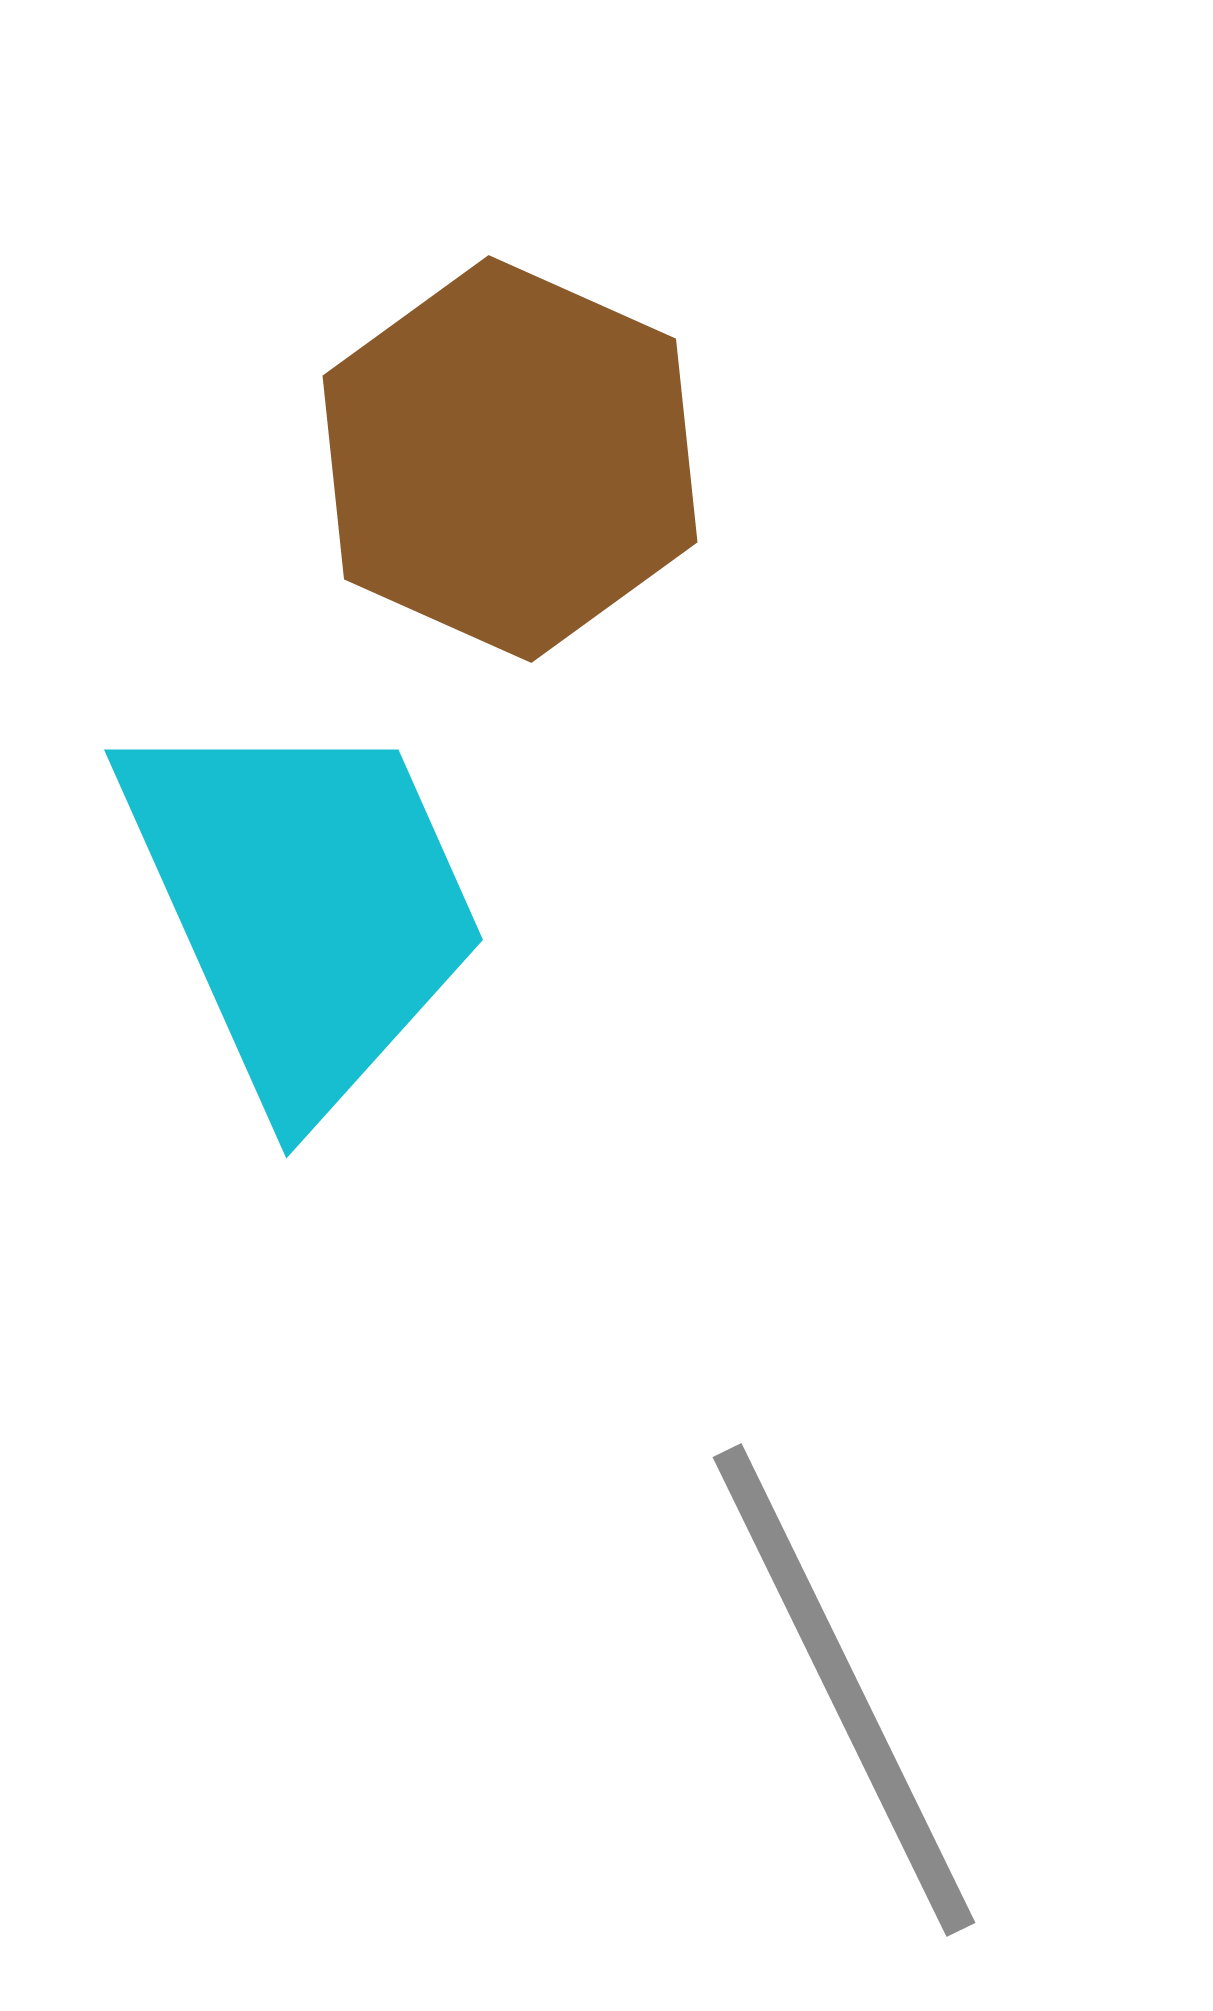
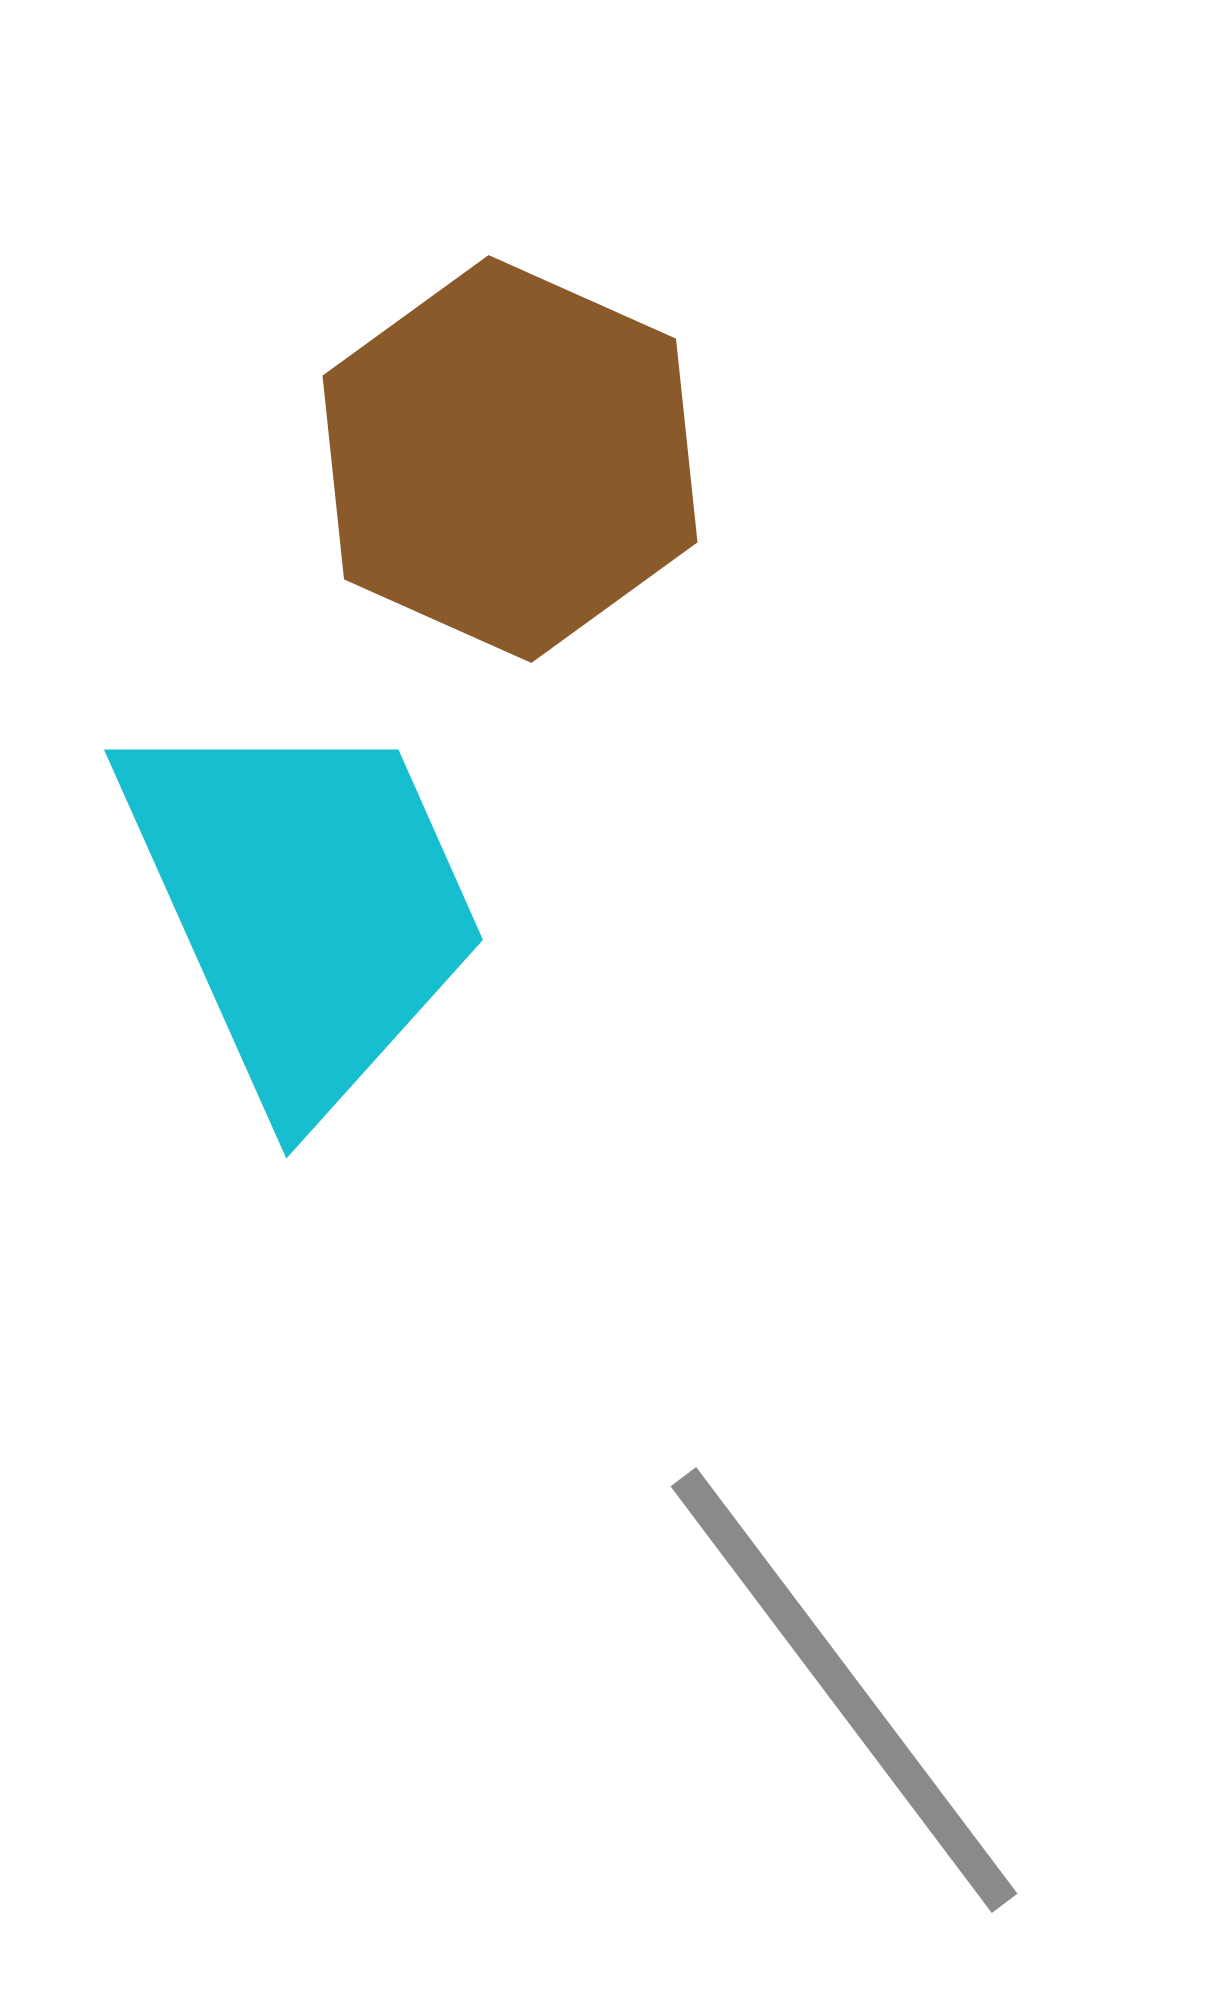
gray line: rotated 11 degrees counterclockwise
